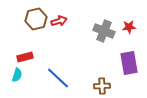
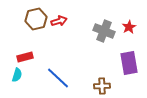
red star: rotated 24 degrees counterclockwise
